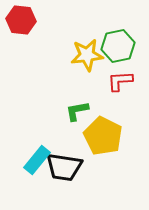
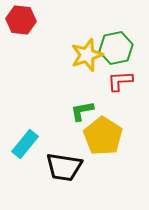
green hexagon: moved 2 px left, 2 px down
yellow star: rotated 12 degrees counterclockwise
green L-shape: moved 5 px right
yellow pentagon: rotated 6 degrees clockwise
cyan rectangle: moved 12 px left, 16 px up
